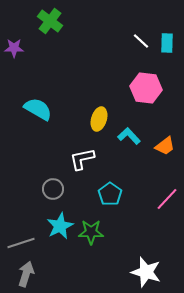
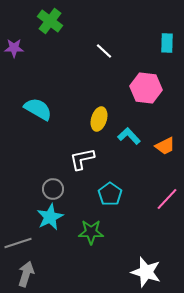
white line: moved 37 px left, 10 px down
orange trapezoid: rotated 10 degrees clockwise
cyan star: moved 10 px left, 9 px up
gray line: moved 3 px left
